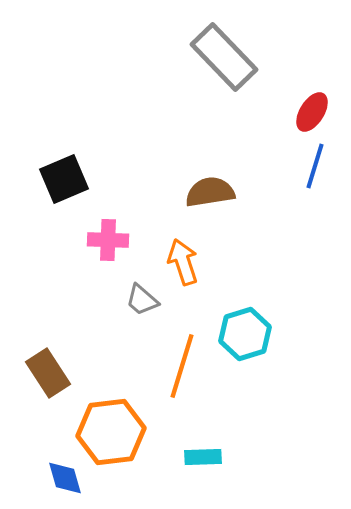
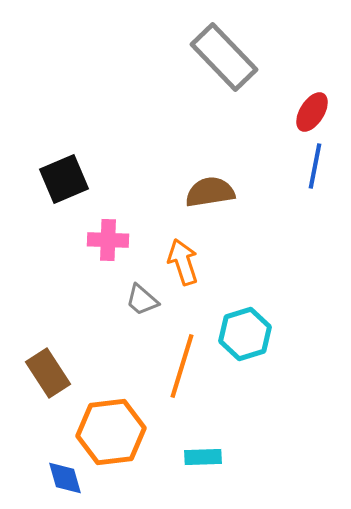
blue line: rotated 6 degrees counterclockwise
